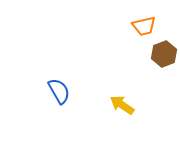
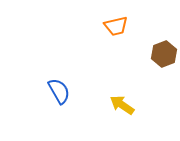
orange trapezoid: moved 28 px left
